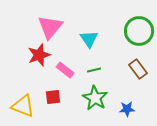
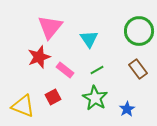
red star: moved 2 px down
green line: moved 3 px right; rotated 16 degrees counterclockwise
red square: rotated 21 degrees counterclockwise
blue star: rotated 28 degrees counterclockwise
